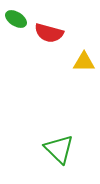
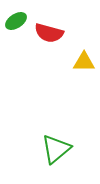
green ellipse: moved 2 px down; rotated 65 degrees counterclockwise
green triangle: moved 3 px left; rotated 36 degrees clockwise
